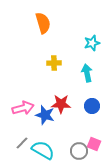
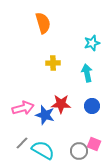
yellow cross: moved 1 px left
